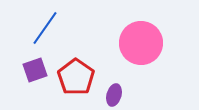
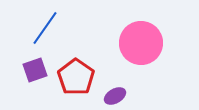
purple ellipse: moved 1 px right, 1 px down; rotated 45 degrees clockwise
